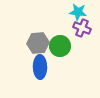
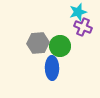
cyan star: rotated 24 degrees counterclockwise
purple cross: moved 1 px right, 1 px up
blue ellipse: moved 12 px right, 1 px down
